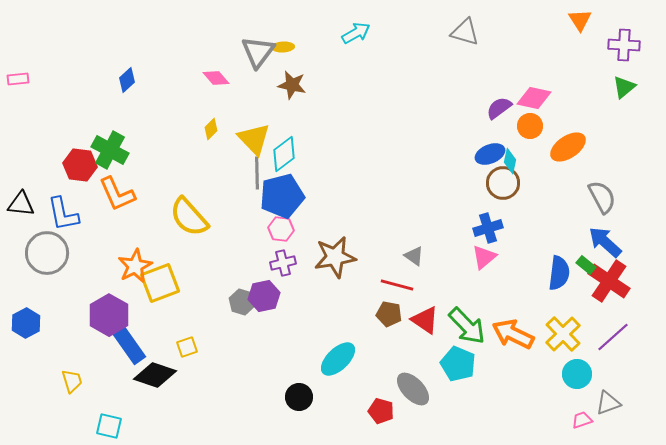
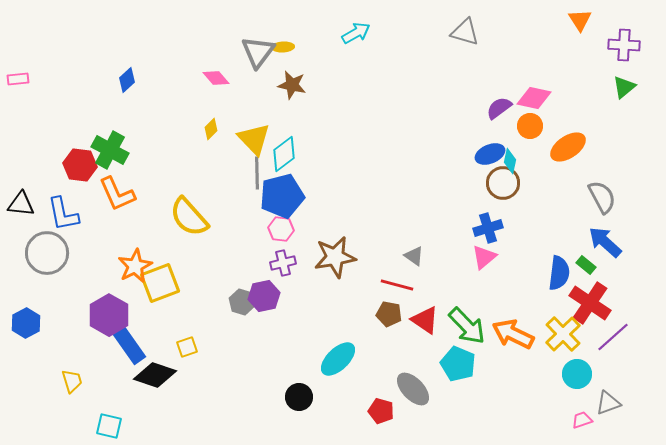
red cross at (609, 281): moved 19 px left, 22 px down
